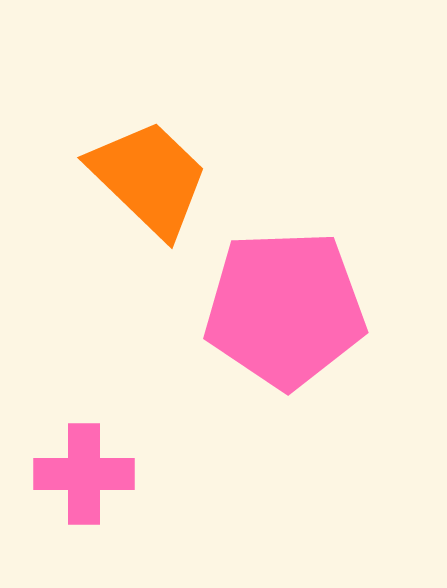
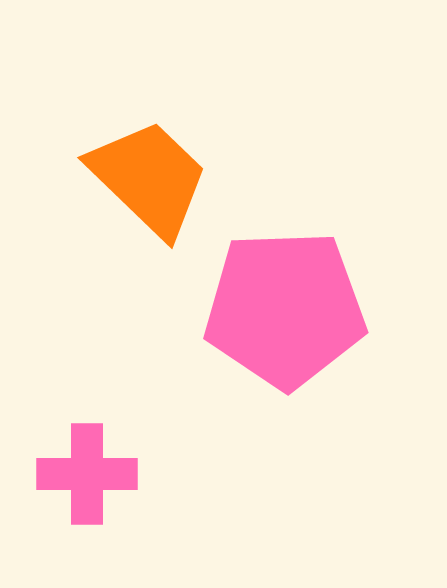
pink cross: moved 3 px right
